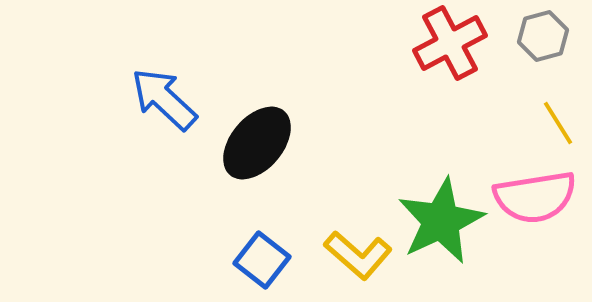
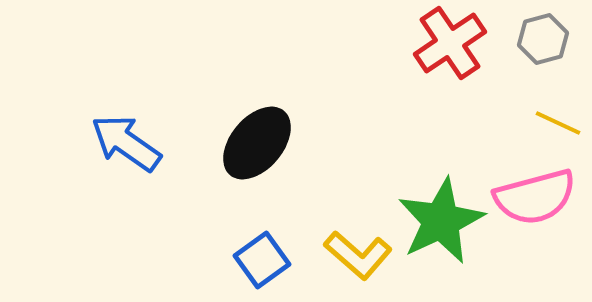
gray hexagon: moved 3 px down
red cross: rotated 6 degrees counterclockwise
blue arrow: moved 38 px left, 44 px down; rotated 8 degrees counterclockwise
yellow line: rotated 33 degrees counterclockwise
pink semicircle: rotated 6 degrees counterclockwise
blue square: rotated 16 degrees clockwise
